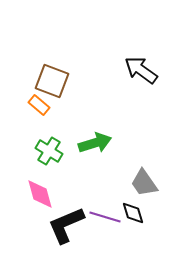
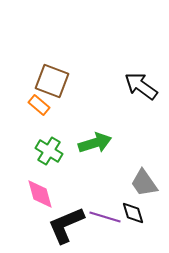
black arrow: moved 16 px down
